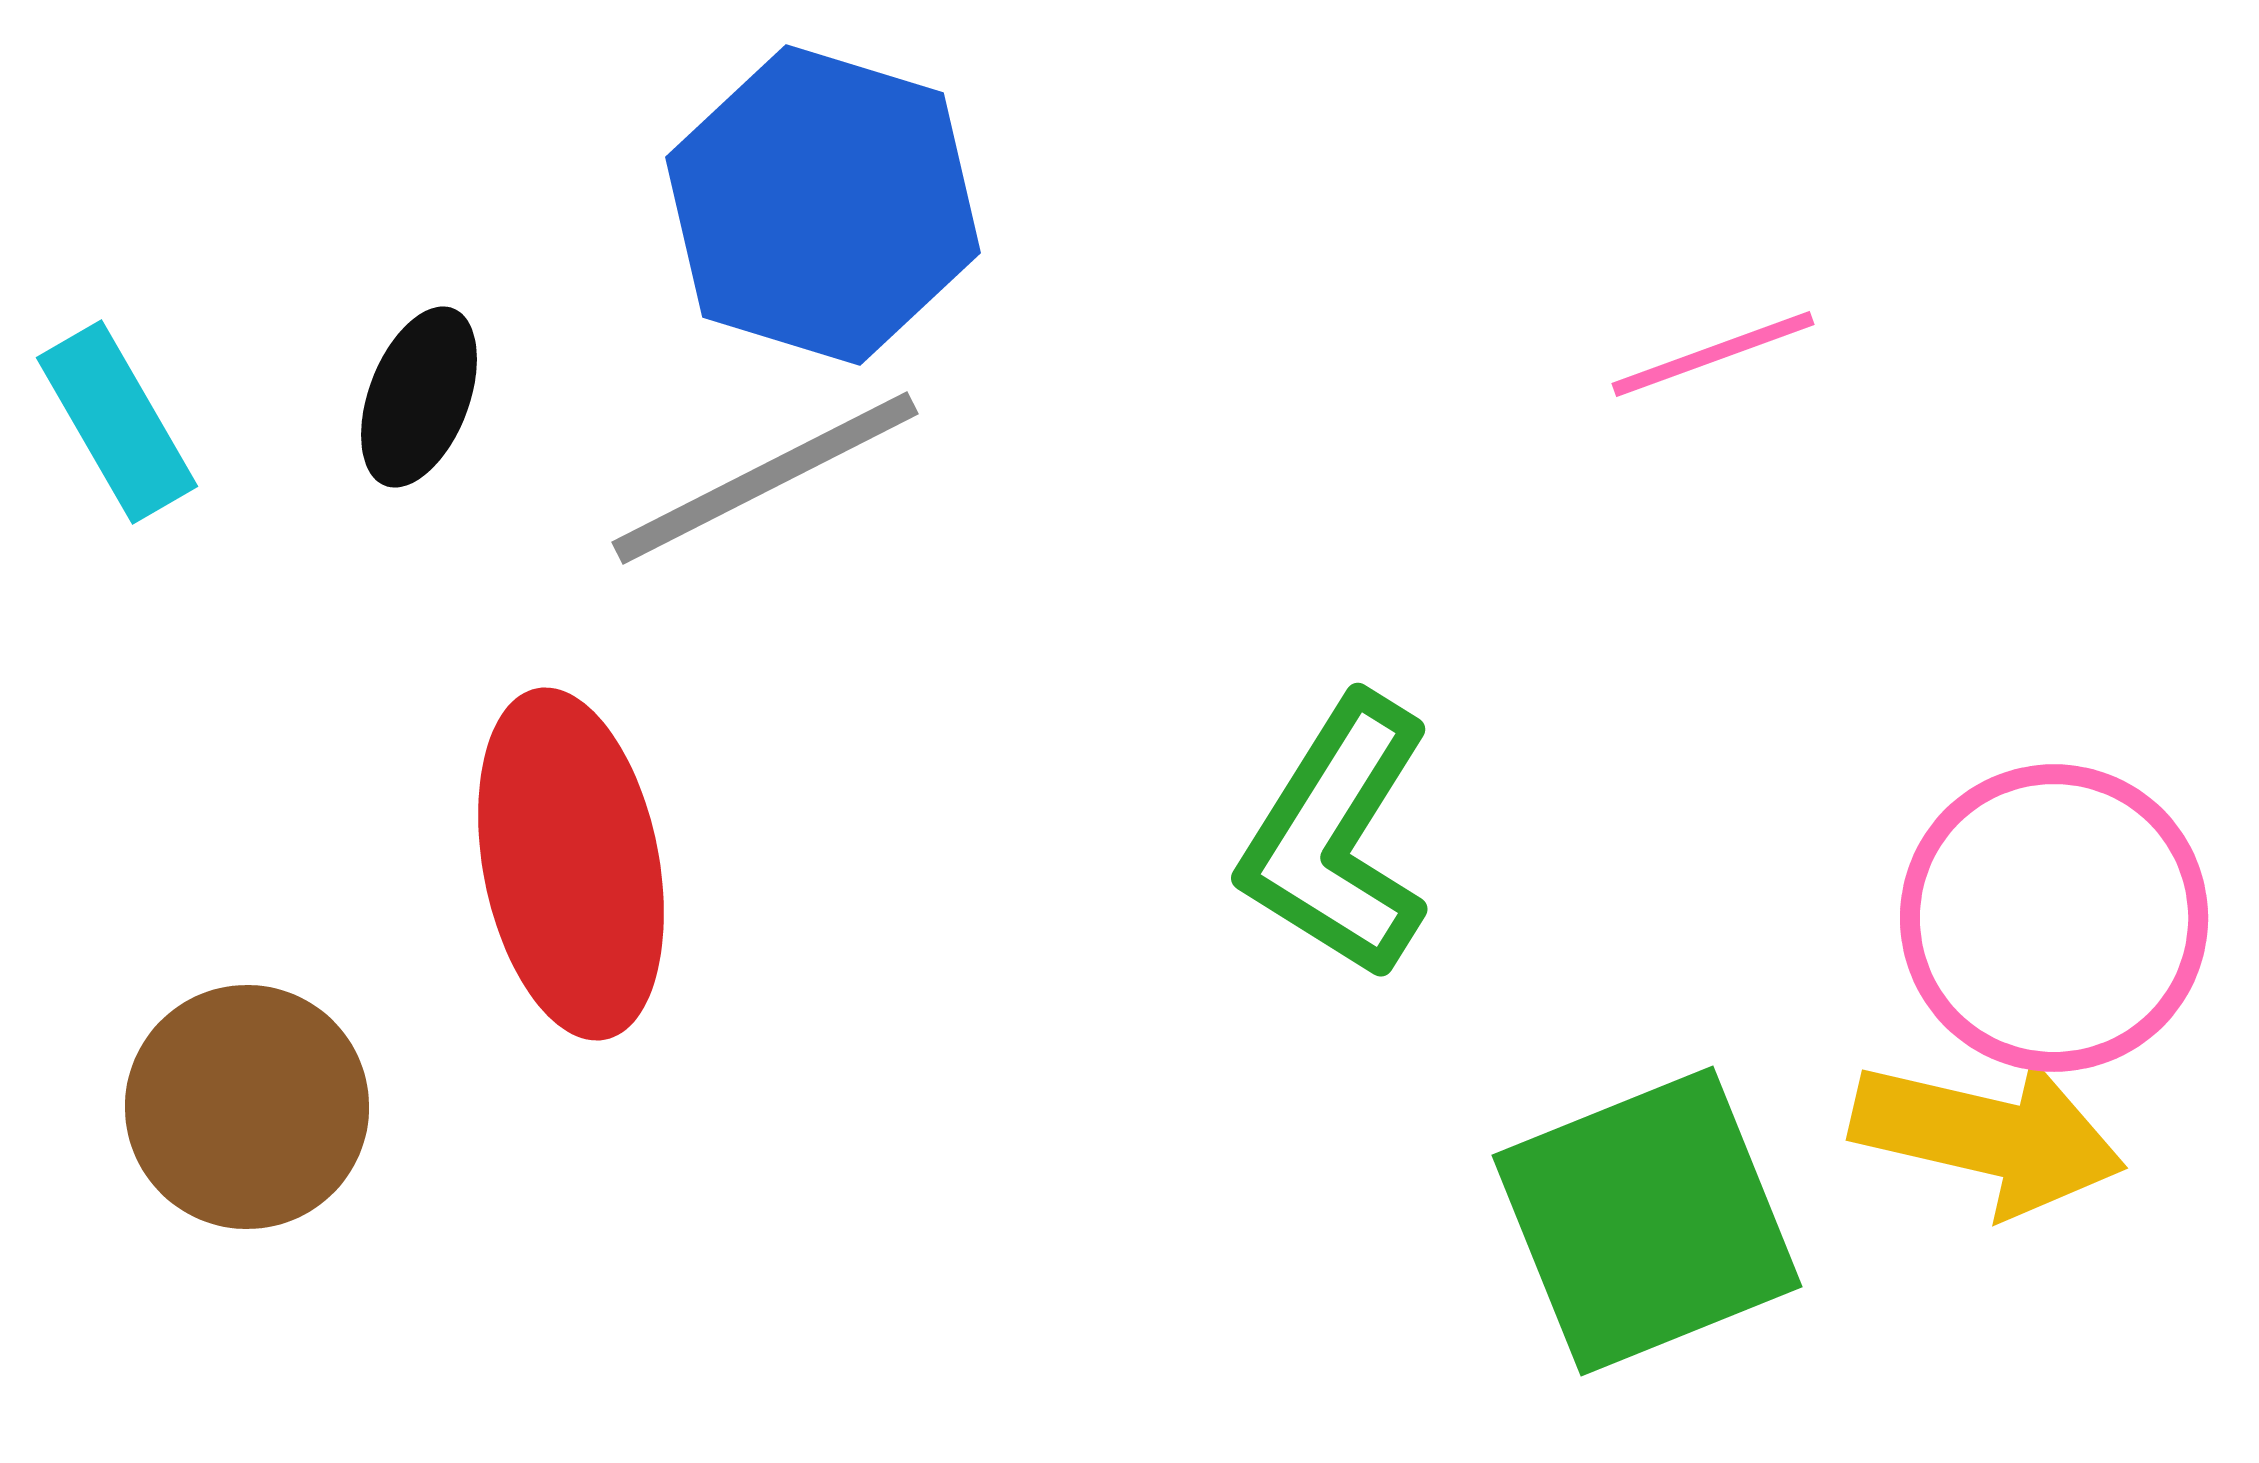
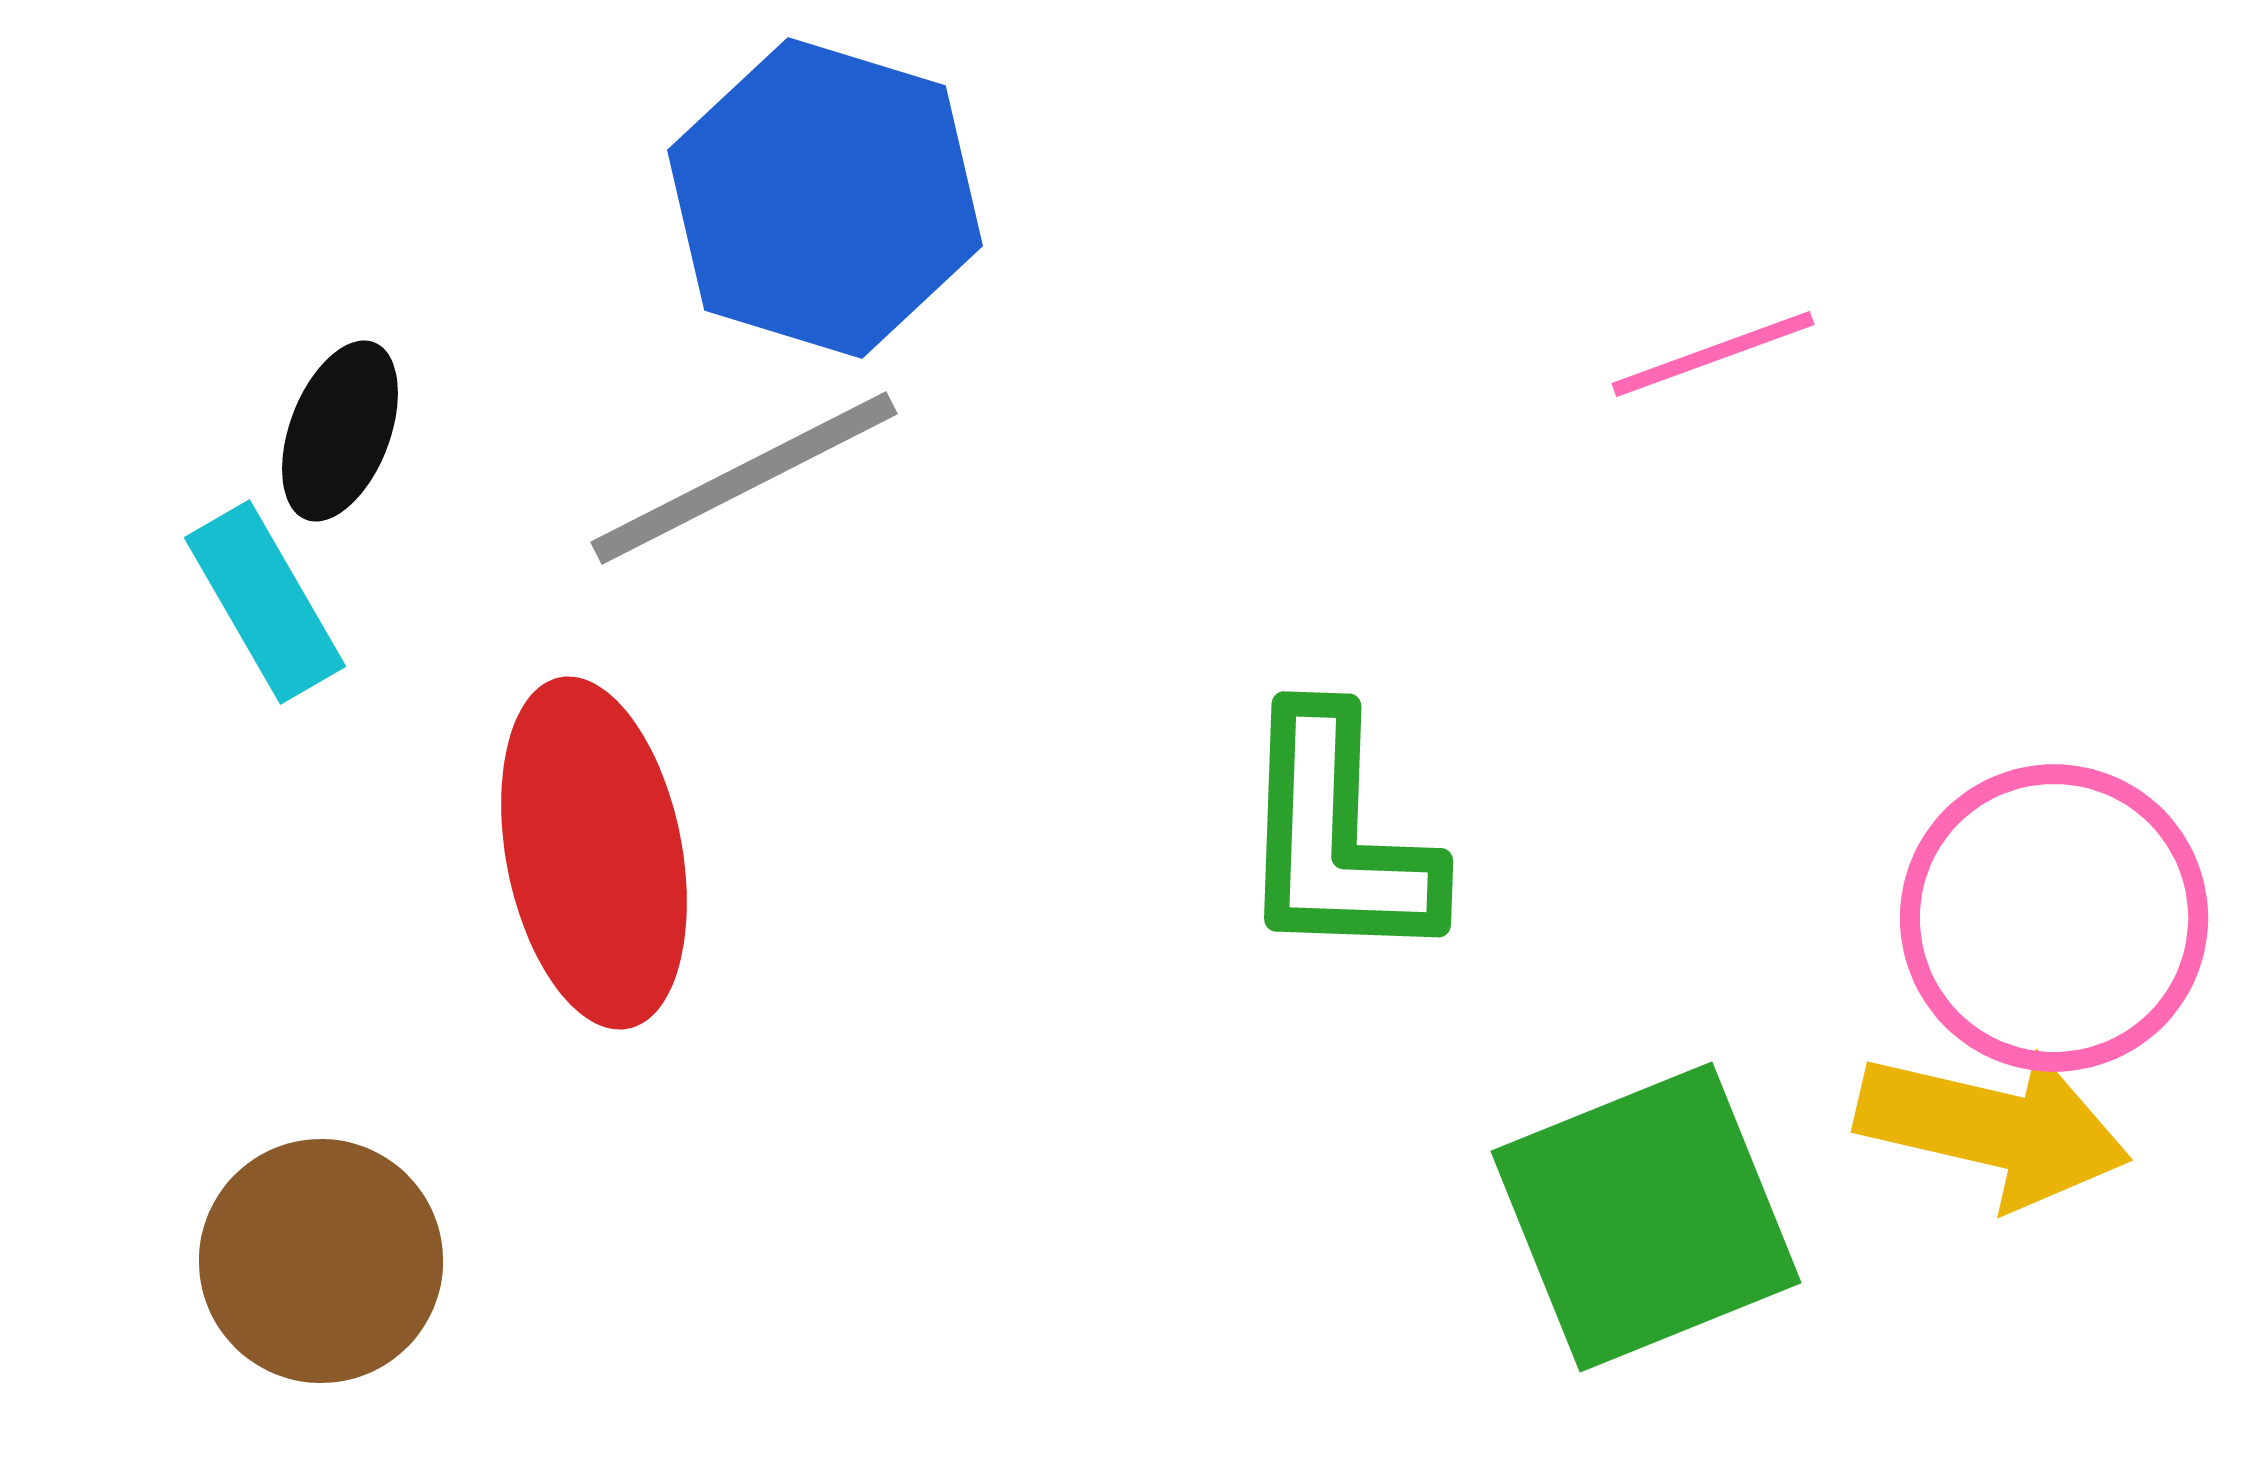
blue hexagon: moved 2 px right, 7 px up
black ellipse: moved 79 px left, 34 px down
cyan rectangle: moved 148 px right, 180 px down
gray line: moved 21 px left
green L-shape: rotated 30 degrees counterclockwise
red ellipse: moved 23 px right, 11 px up
brown circle: moved 74 px right, 154 px down
yellow arrow: moved 5 px right, 8 px up
green square: moved 1 px left, 4 px up
